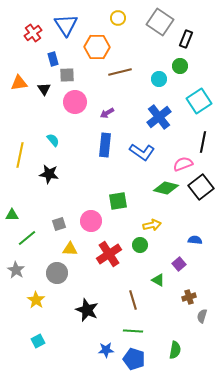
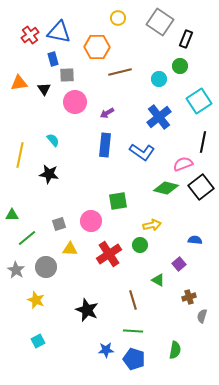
blue triangle at (66, 25): moved 7 px left, 7 px down; rotated 45 degrees counterclockwise
red cross at (33, 33): moved 3 px left, 2 px down
gray circle at (57, 273): moved 11 px left, 6 px up
yellow star at (36, 300): rotated 12 degrees counterclockwise
